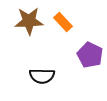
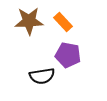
purple pentagon: moved 22 px left; rotated 15 degrees counterclockwise
black semicircle: rotated 10 degrees counterclockwise
